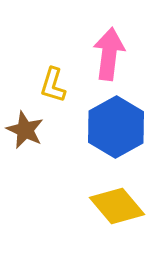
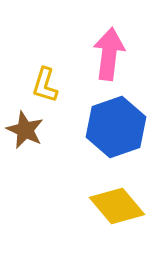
yellow L-shape: moved 8 px left
blue hexagon: rotated 10 degrees clockwise
